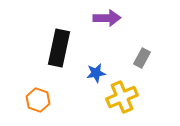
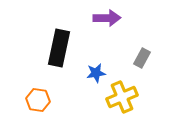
orange hexagon: rotated 10 degrees counterclockwise
